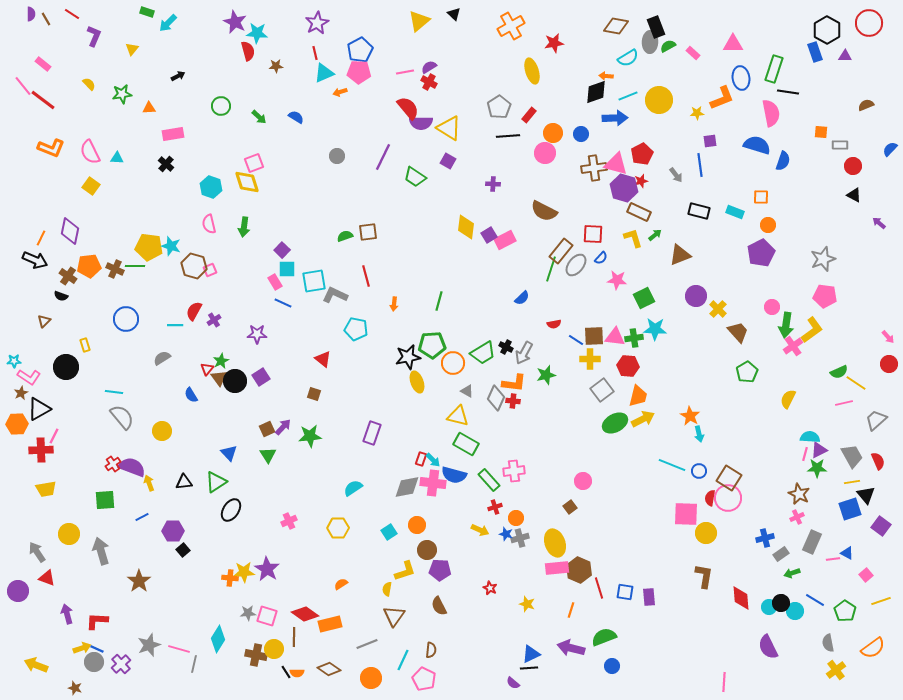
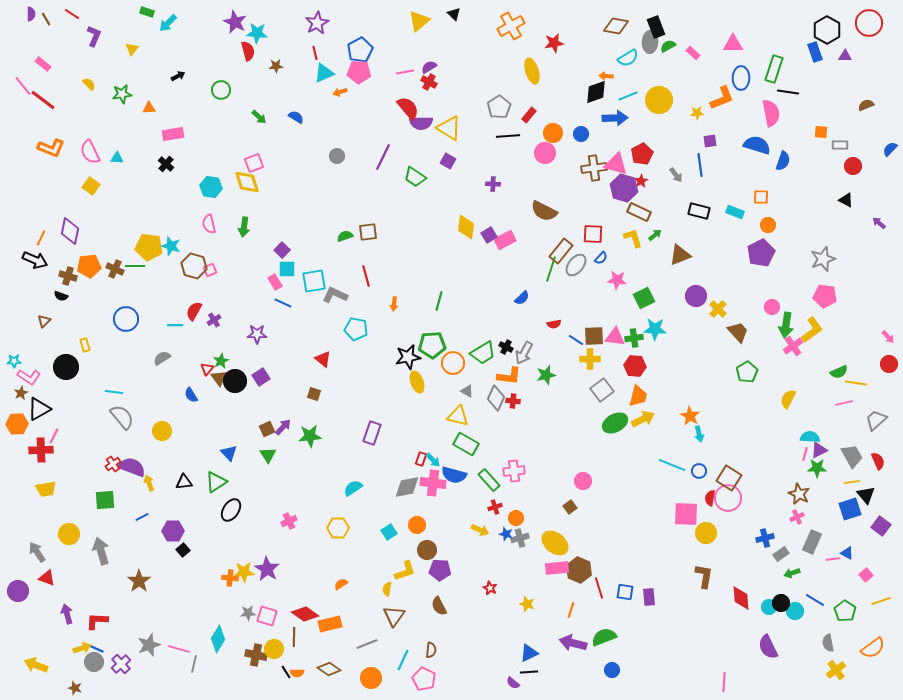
blue ellipse at (741, 78): rotated 10 degrees clockwise
green circle at (221, 106): moved 16 px up
red star at (641, 181): rotated 16 degrees counterclockwise
cyan hexagon at (211, 187): rotated 10 degrees counterclockwise
black triangle at (854, 195): moved 8 px left, 5 px down
brown cross at (68, 276): rotated 18 degrees counterclockwise
red hexagon at (628, 366): moved 7 px right
orange L-shape at (514, 383): moved 5 px left, 7 px up
yellow line at (856, 383): rotated 25 degrees counterclockwise
yellow ellipse at (555, 543): rotated 32 degrees counterclockwise
purple arrow at (571, 648): moved 2 px right, 5 px up
blue triangle at (531, 654): moved 2 px left, 1 px up
blue circle at (612, 666): moved 4 px down
black line at (529, 668): moved 4 px down
